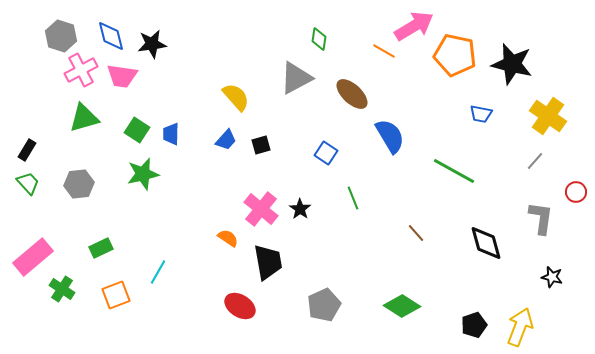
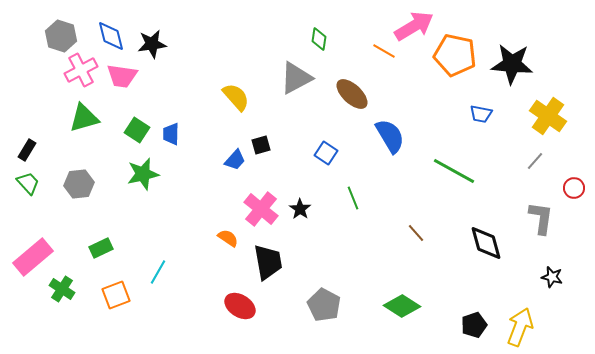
black star at (512, 64): rotated 9 degrees counterclockwise
blue trapezoid at (226, 140): moved 9 px right, 20 px down
red circle at (576, 192): moved 2 px left, 4 px up
gray pentagon at (324, 305): rotated 20 degrees counterclockwise
